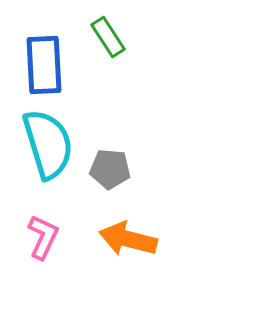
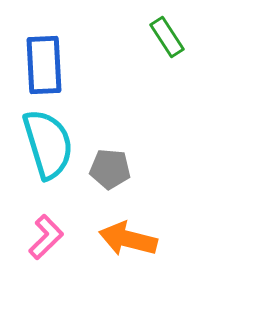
green rectangle: moved 59 px right
pink L-shape: moved 3 px right; rotated 21 degrees clockwise
